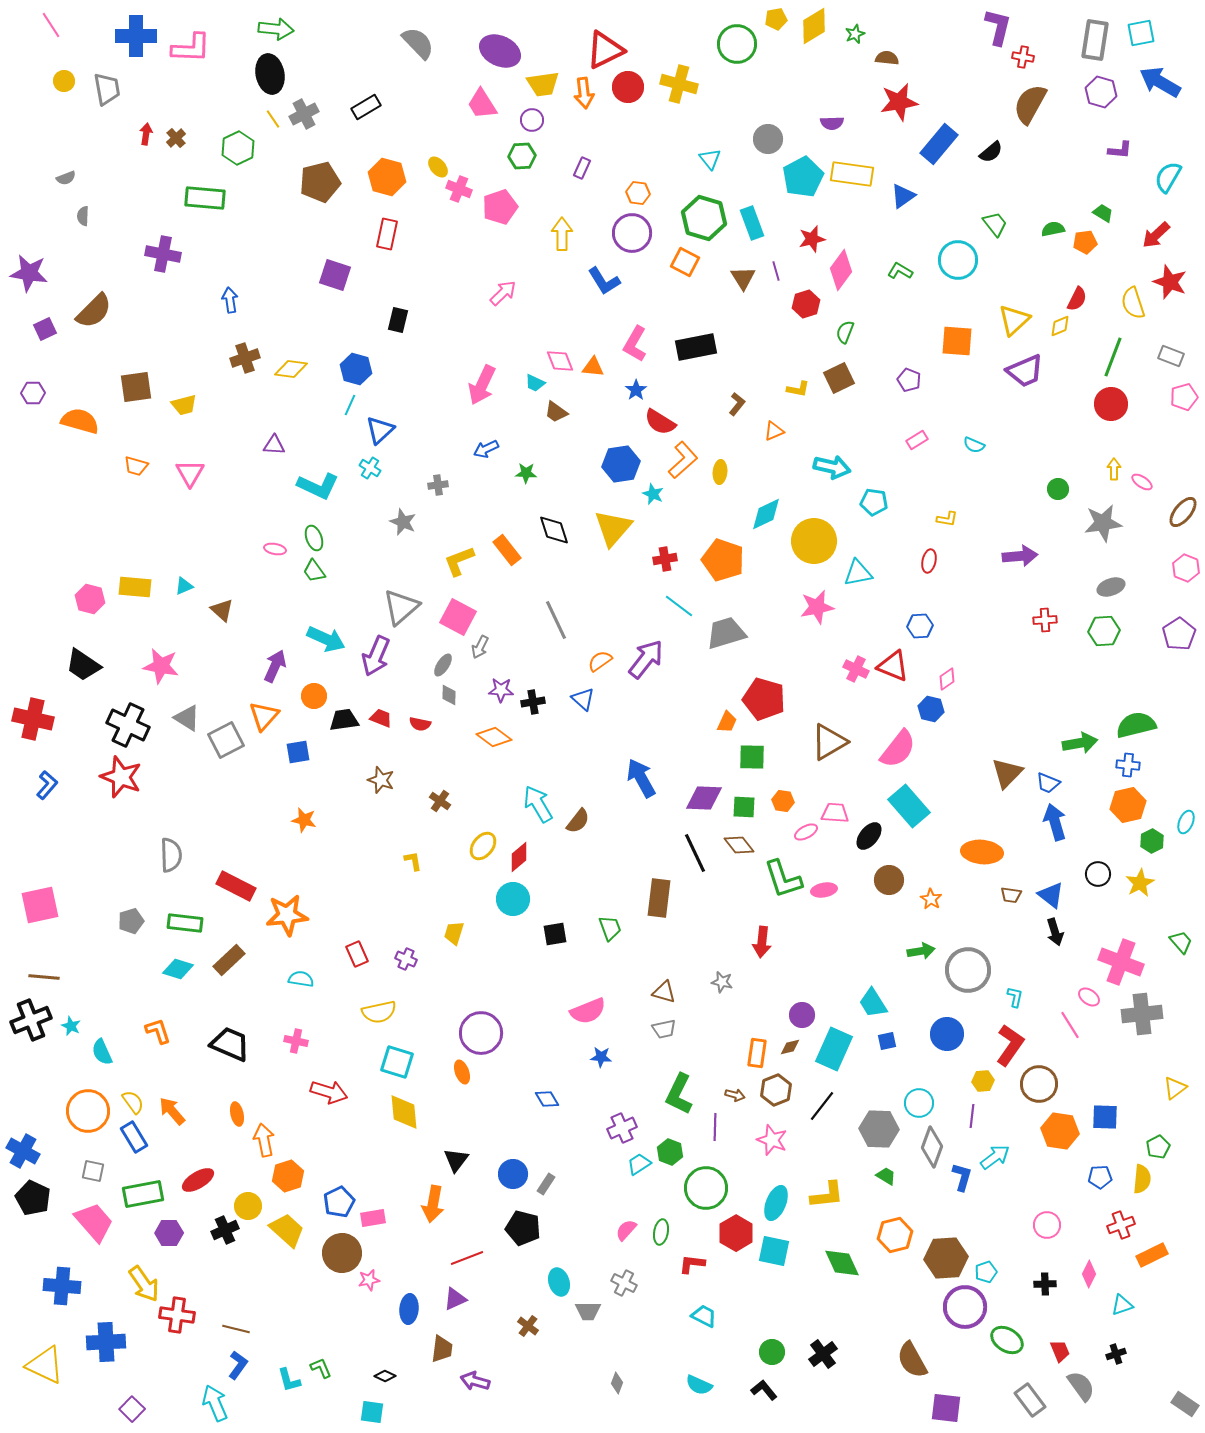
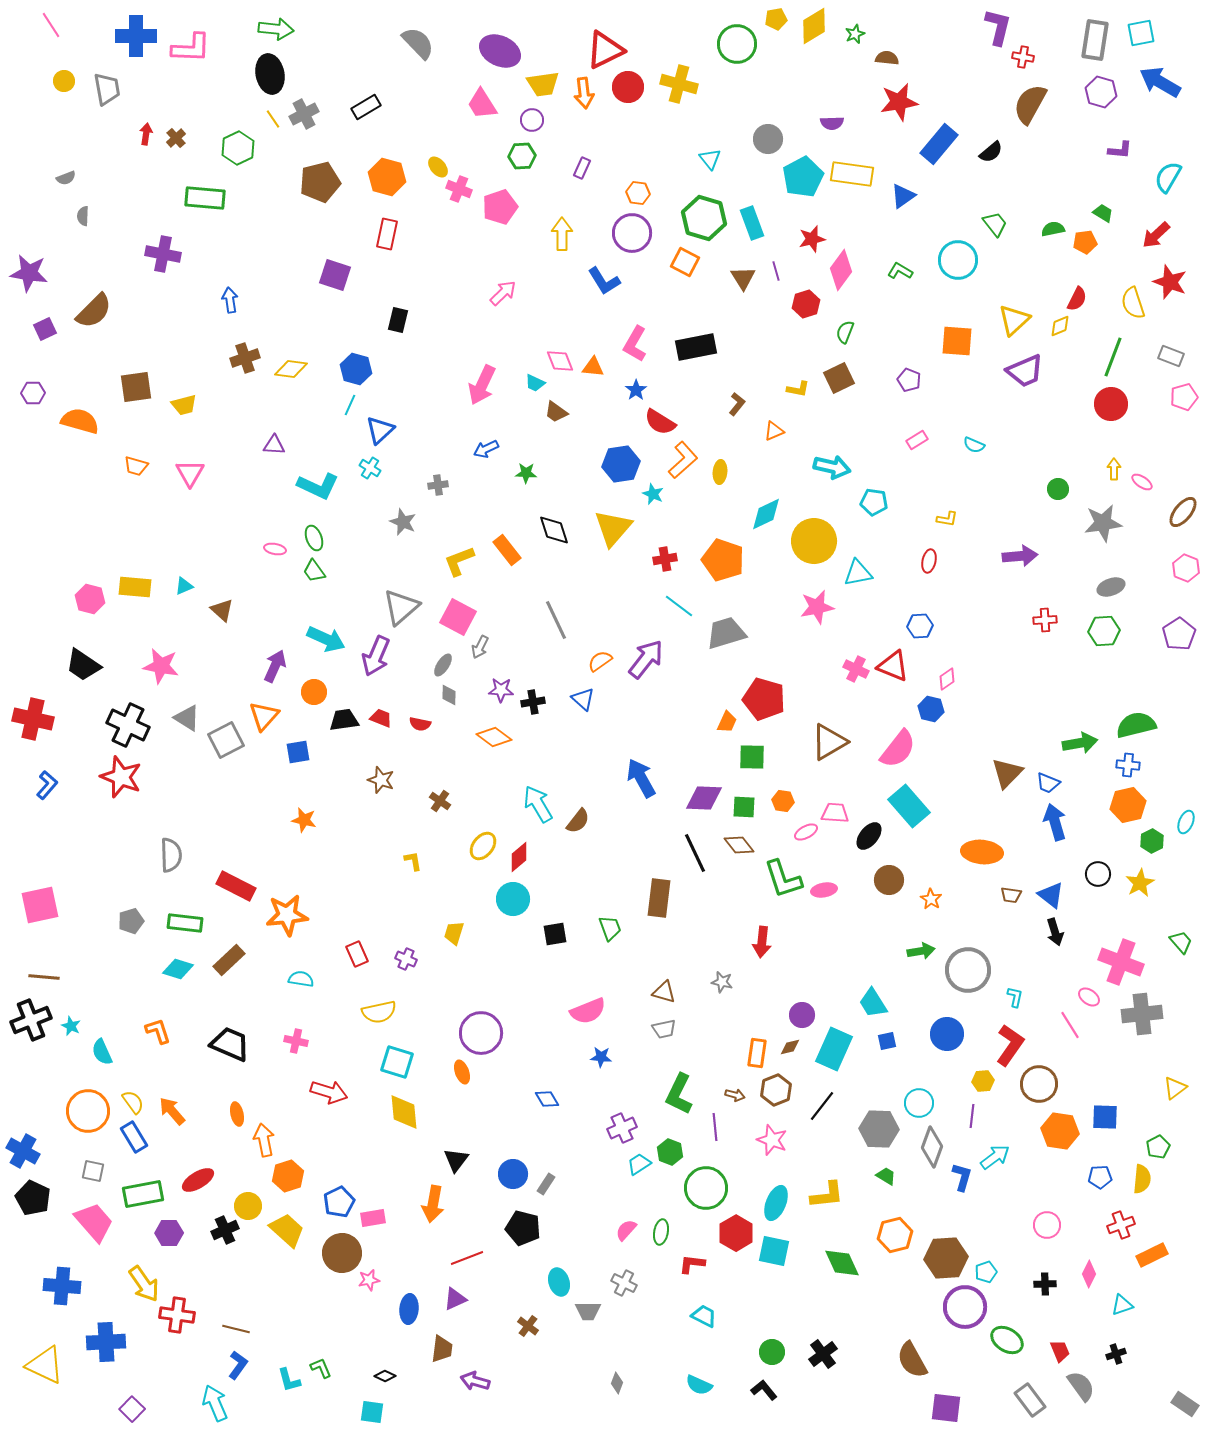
orange circle at (314, 696): moved 4 px up
purple line at (715, 1127): rotated 8 degrees counterclockwise
